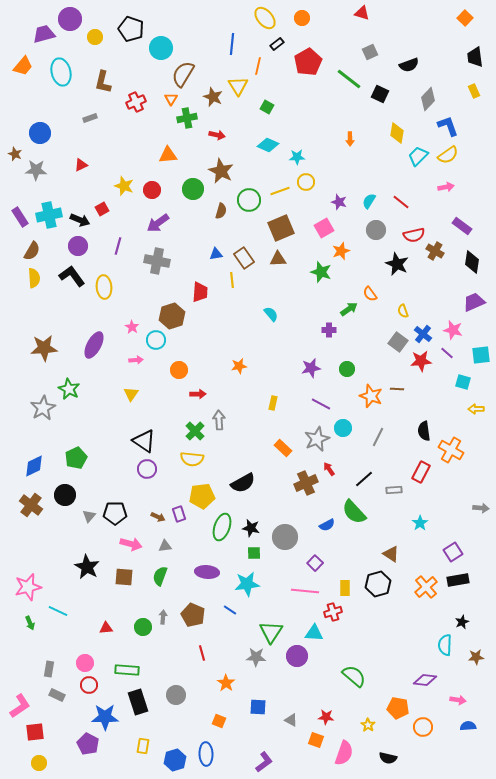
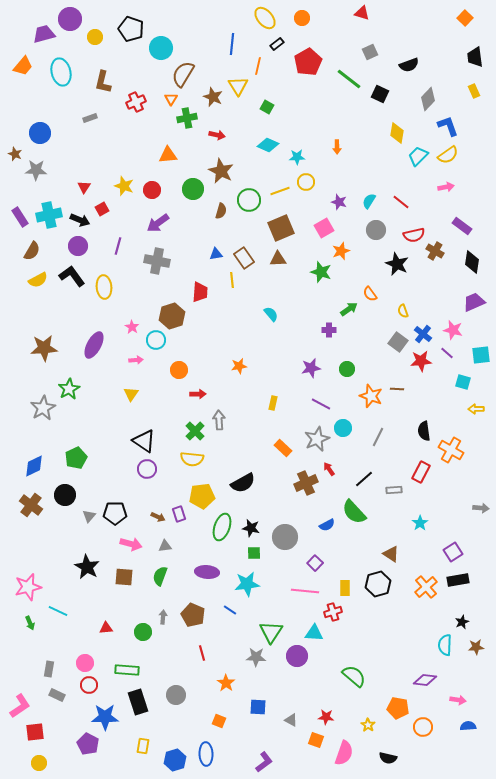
orange arrow at (350, 139): moved 13 px left, 8 px down
red triangle at (81, 165): moved 3 px right, 22 px down; rotated 32 degrees counterclockwise
yellow semicircle at (34, 278): moved 4 px right, 2 px down; rotated 66 degrees clockwise
green star at (69, 389): rotated 15 degrees clockwise
green circle at (143, 627): moved 5 px down
brown star at (476, 657): moved 10 px up
